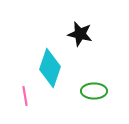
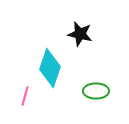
green ellipse: moved 2 px right
pink line: rotated 24 degrees clockwise
